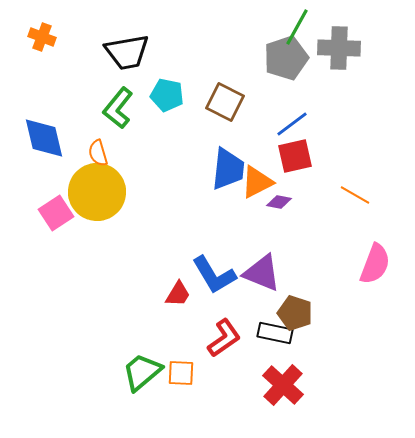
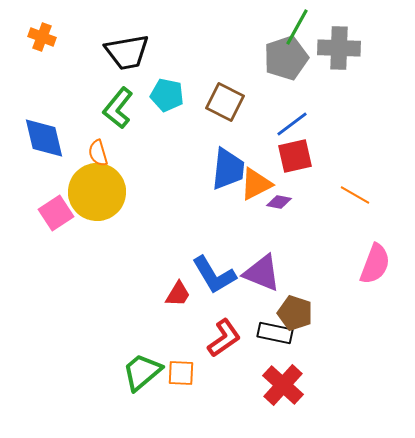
orange triangle: moved 1 px left, 2 px down
